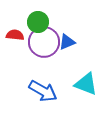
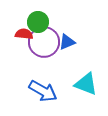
red semicircle: moved 9 px right, 1 px up
